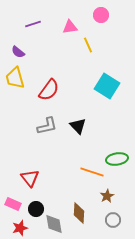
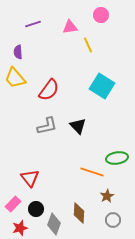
purple semicircle: rotated 48 degrees clockwise
yellow trapezoid: rotated 25 degrees counterclockwise
cyan square: moved 5 px left
green ellipse: moved 1 px up
pink rectangle: rotated 70 degrees counterclockwise
gray diamond: rotated 30 degrees clockwise
